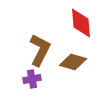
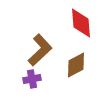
brown L-shape: rotated 20 degrees clockwise
brown diamond: moved 3 px right, 3 px down; rotated 44 degrees counterclockwise
